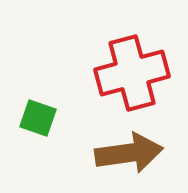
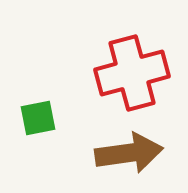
green square: rotated 30 degrees counterclockwise
